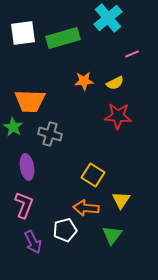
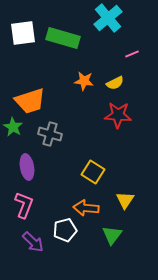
green rectangle: rotated 32 degrees clockwise
orange star: rotated 12 degrees clockwise
orange trapezoid: rotated 20 degrees counterclockwise
red star: moved 1 px up
yellow square: moved 3 px up
yellow triangle: moved 4 px right
purple arrow: rotated 20 degrees counterclockwise
